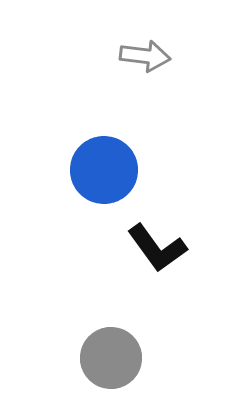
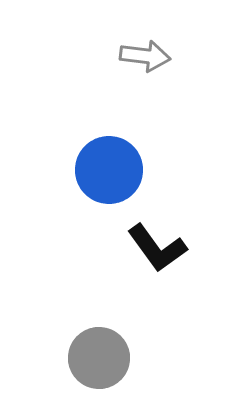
blue circle: moved 5 px right
gray circle: moved 12 px left
